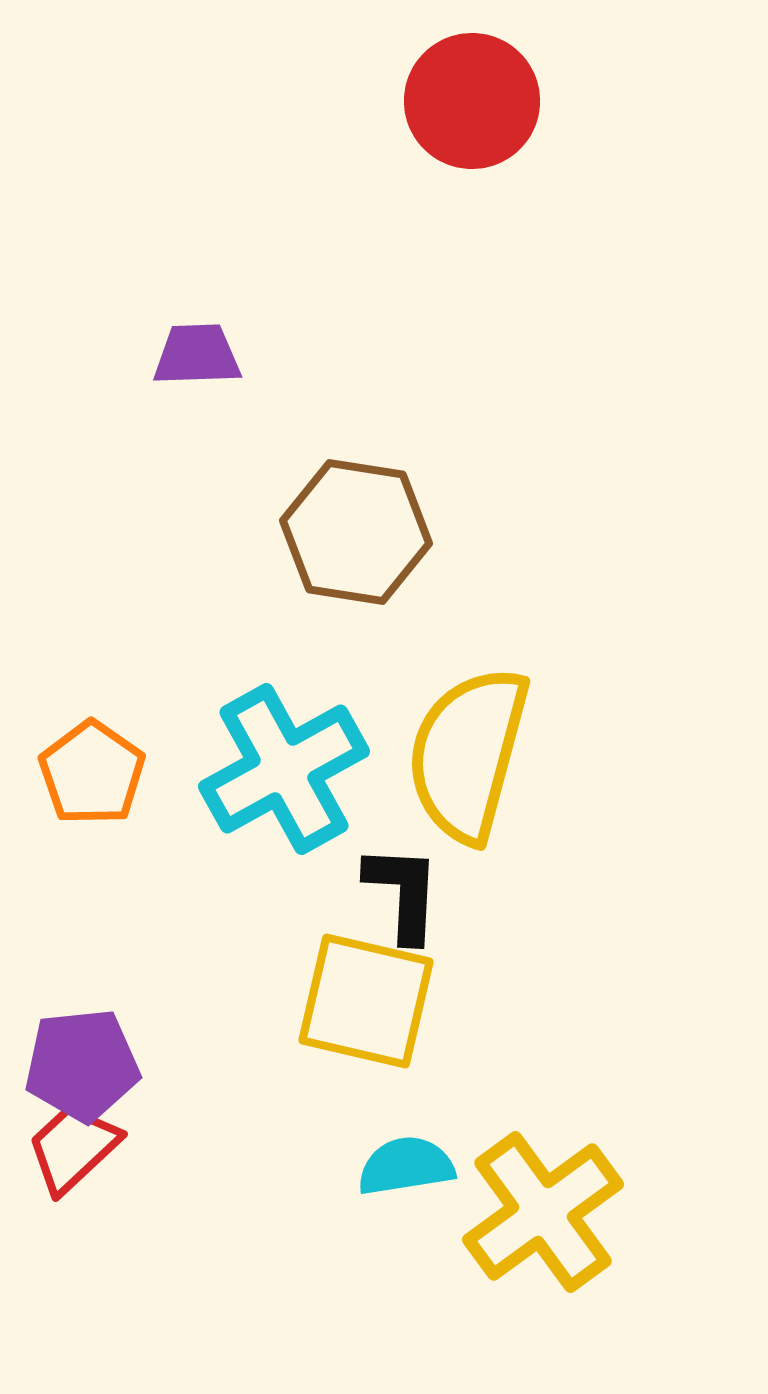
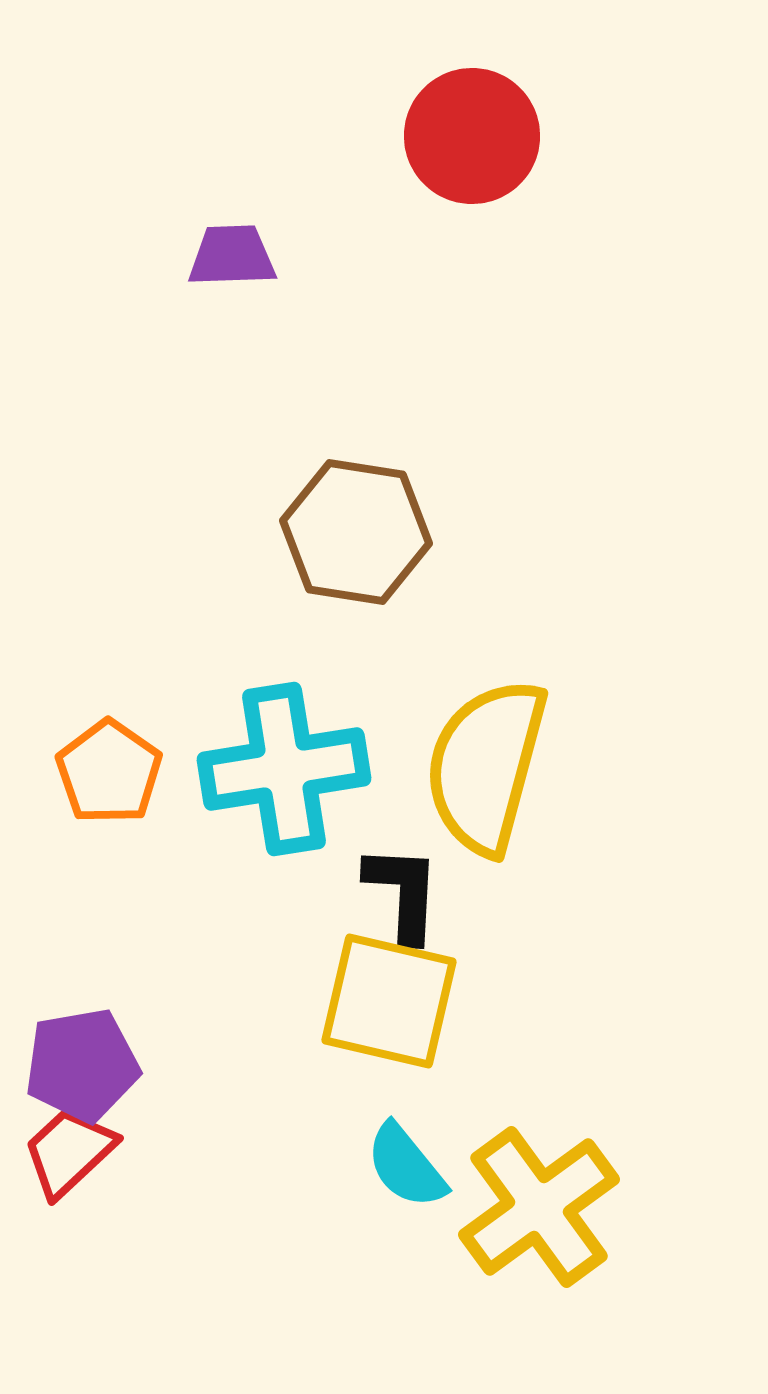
red circle: moved 35 px down
purple trapezoid: moved 35 px right, 99 px up
yellow semicircle: moved 18 px right, 12 px down
cyan cross: rotated 20 degrees clockwise
orange pentagon: moved 17 px right, 1 px up
yellow square: moved 23 px right
purple pentagon: rotated 4 degrees counterclockwise
red trapezoid: moved 4 px left, 4 px down
cyan semicircle: rotated 120 degrees counterclockwise
yellow cross: moved 4 px left, 5 px up
